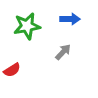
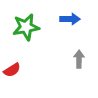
green star: moved 1 px left, 1 px down
gray arrow: moved 16 px right, 7 px down; rotated 42 degrees counterclockwise
